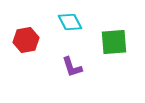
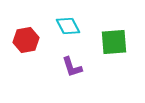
cyan diamond: moved 2 px left, 4 px down
